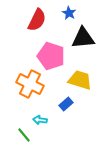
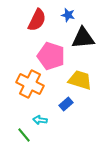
blue star: moved 1 px left, 2 px down; rotated 16 degrees counterclockwise
